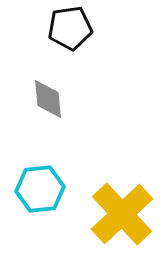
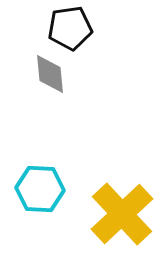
gray diamond: moved 2 px right, 25 px up
cyan hexagon: rotated 9 degrees clockwise
